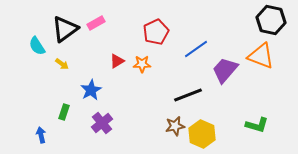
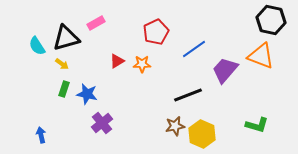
black triangle: moved 1 px right, 9 px down; rotated 20 degrees clockwise
blue line: moved 2 px left
blue star: moved 4 px left, 4 px down; rotated 30 degrees counterclockwise
green rectangle: moved 23 px up
